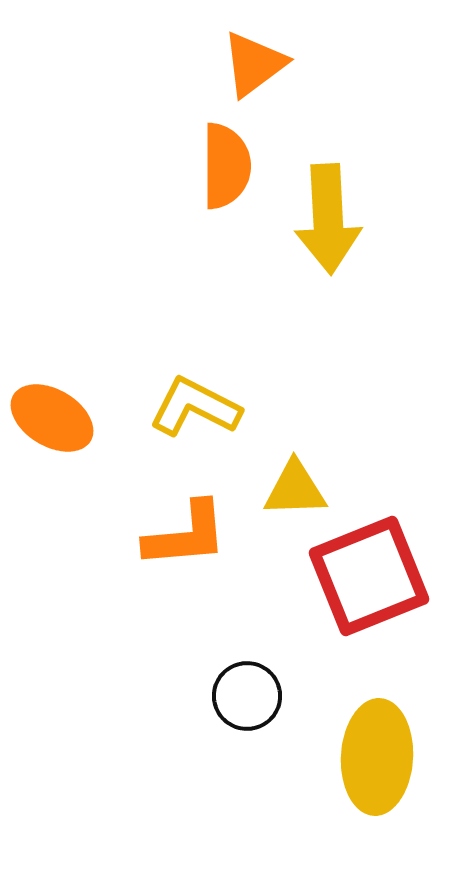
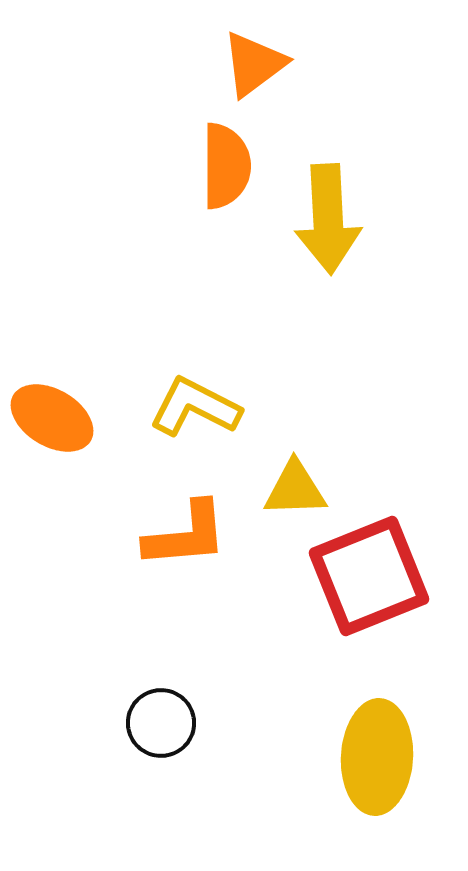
black circle: moved 86 px left, 27 px down
